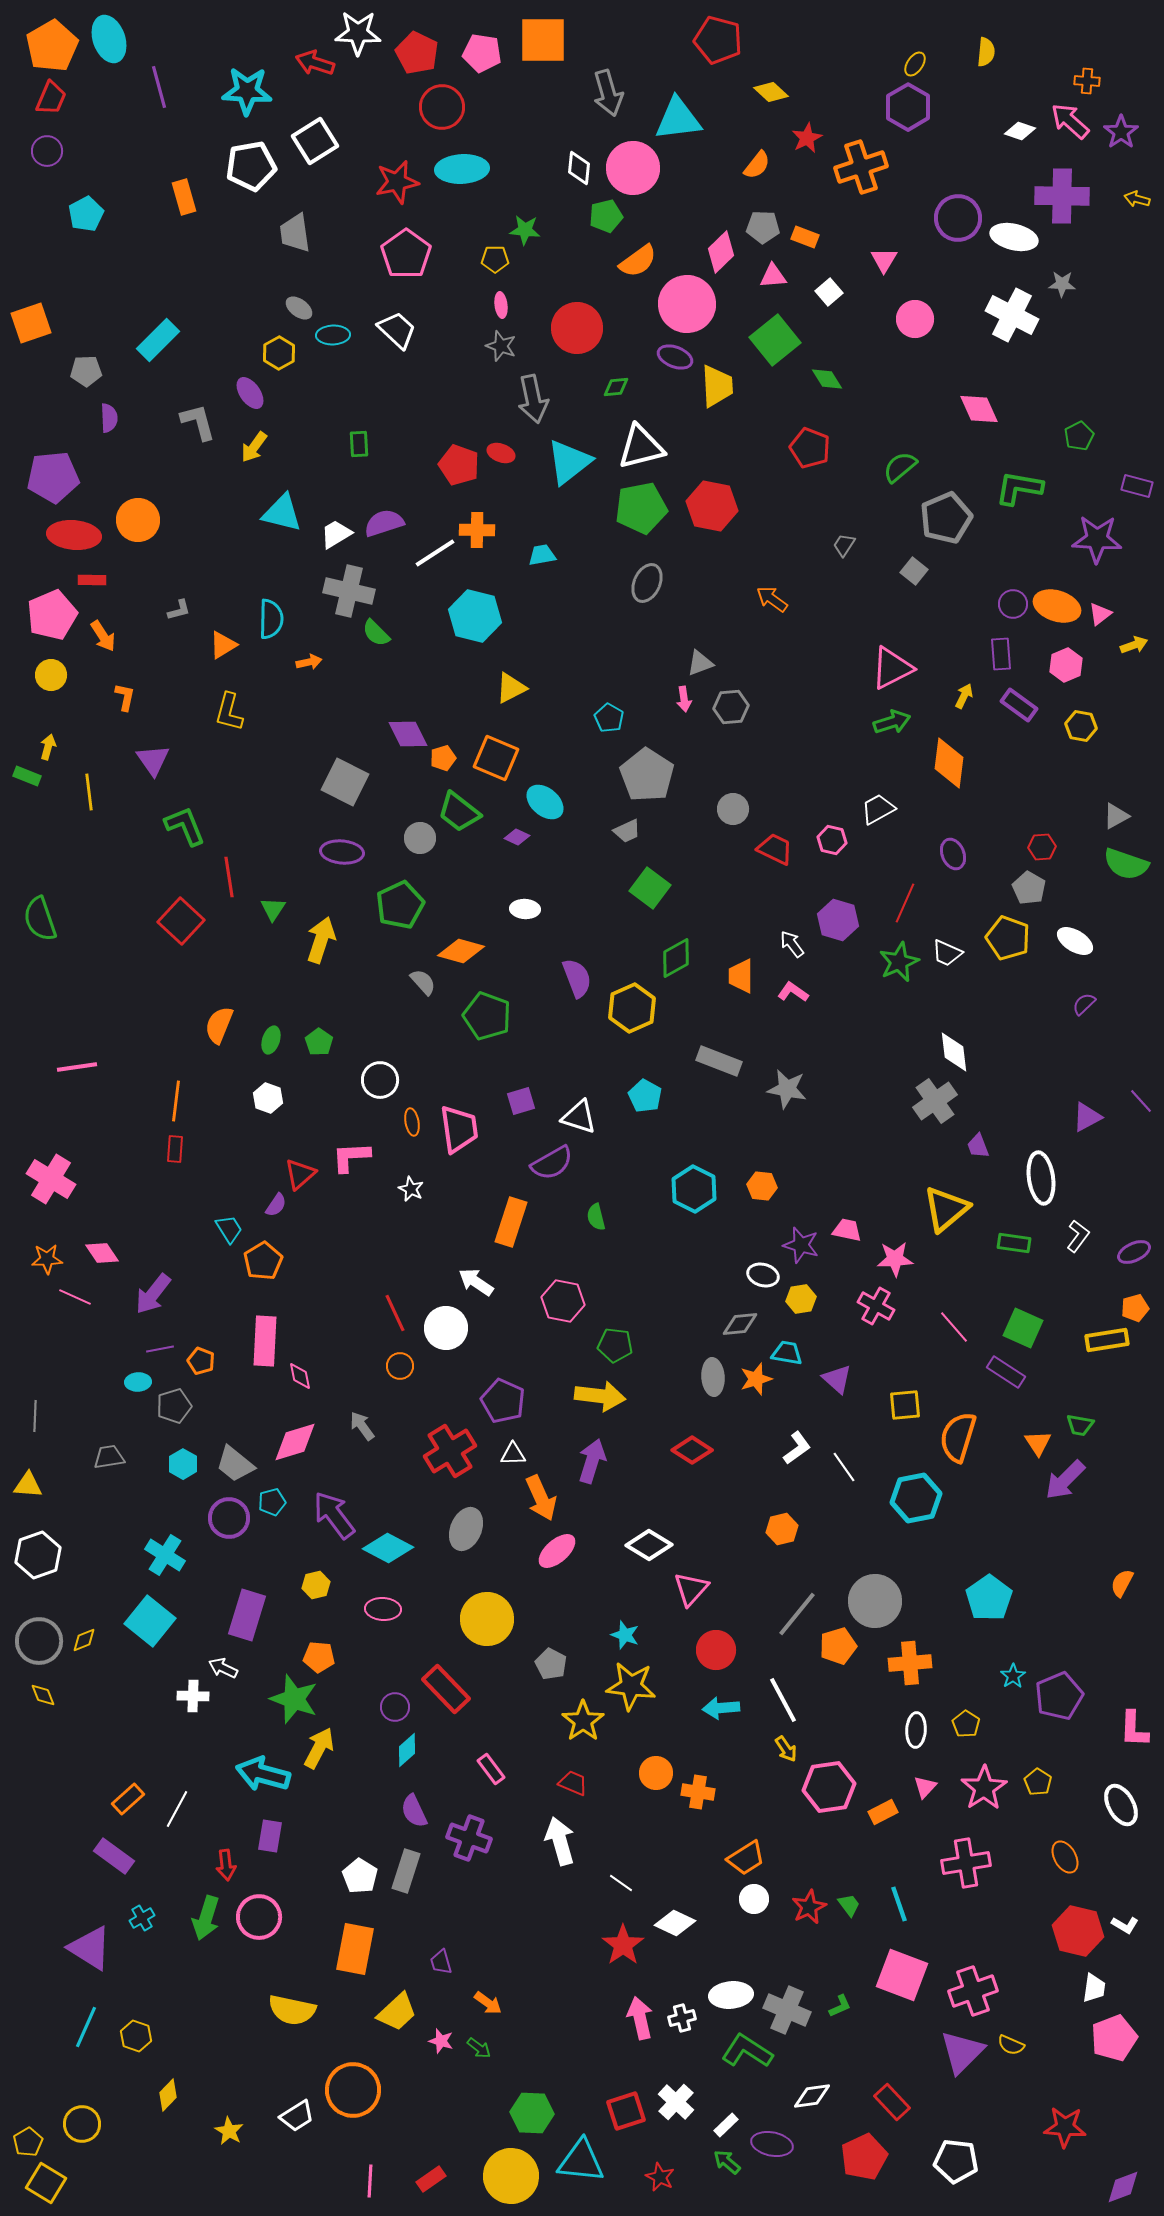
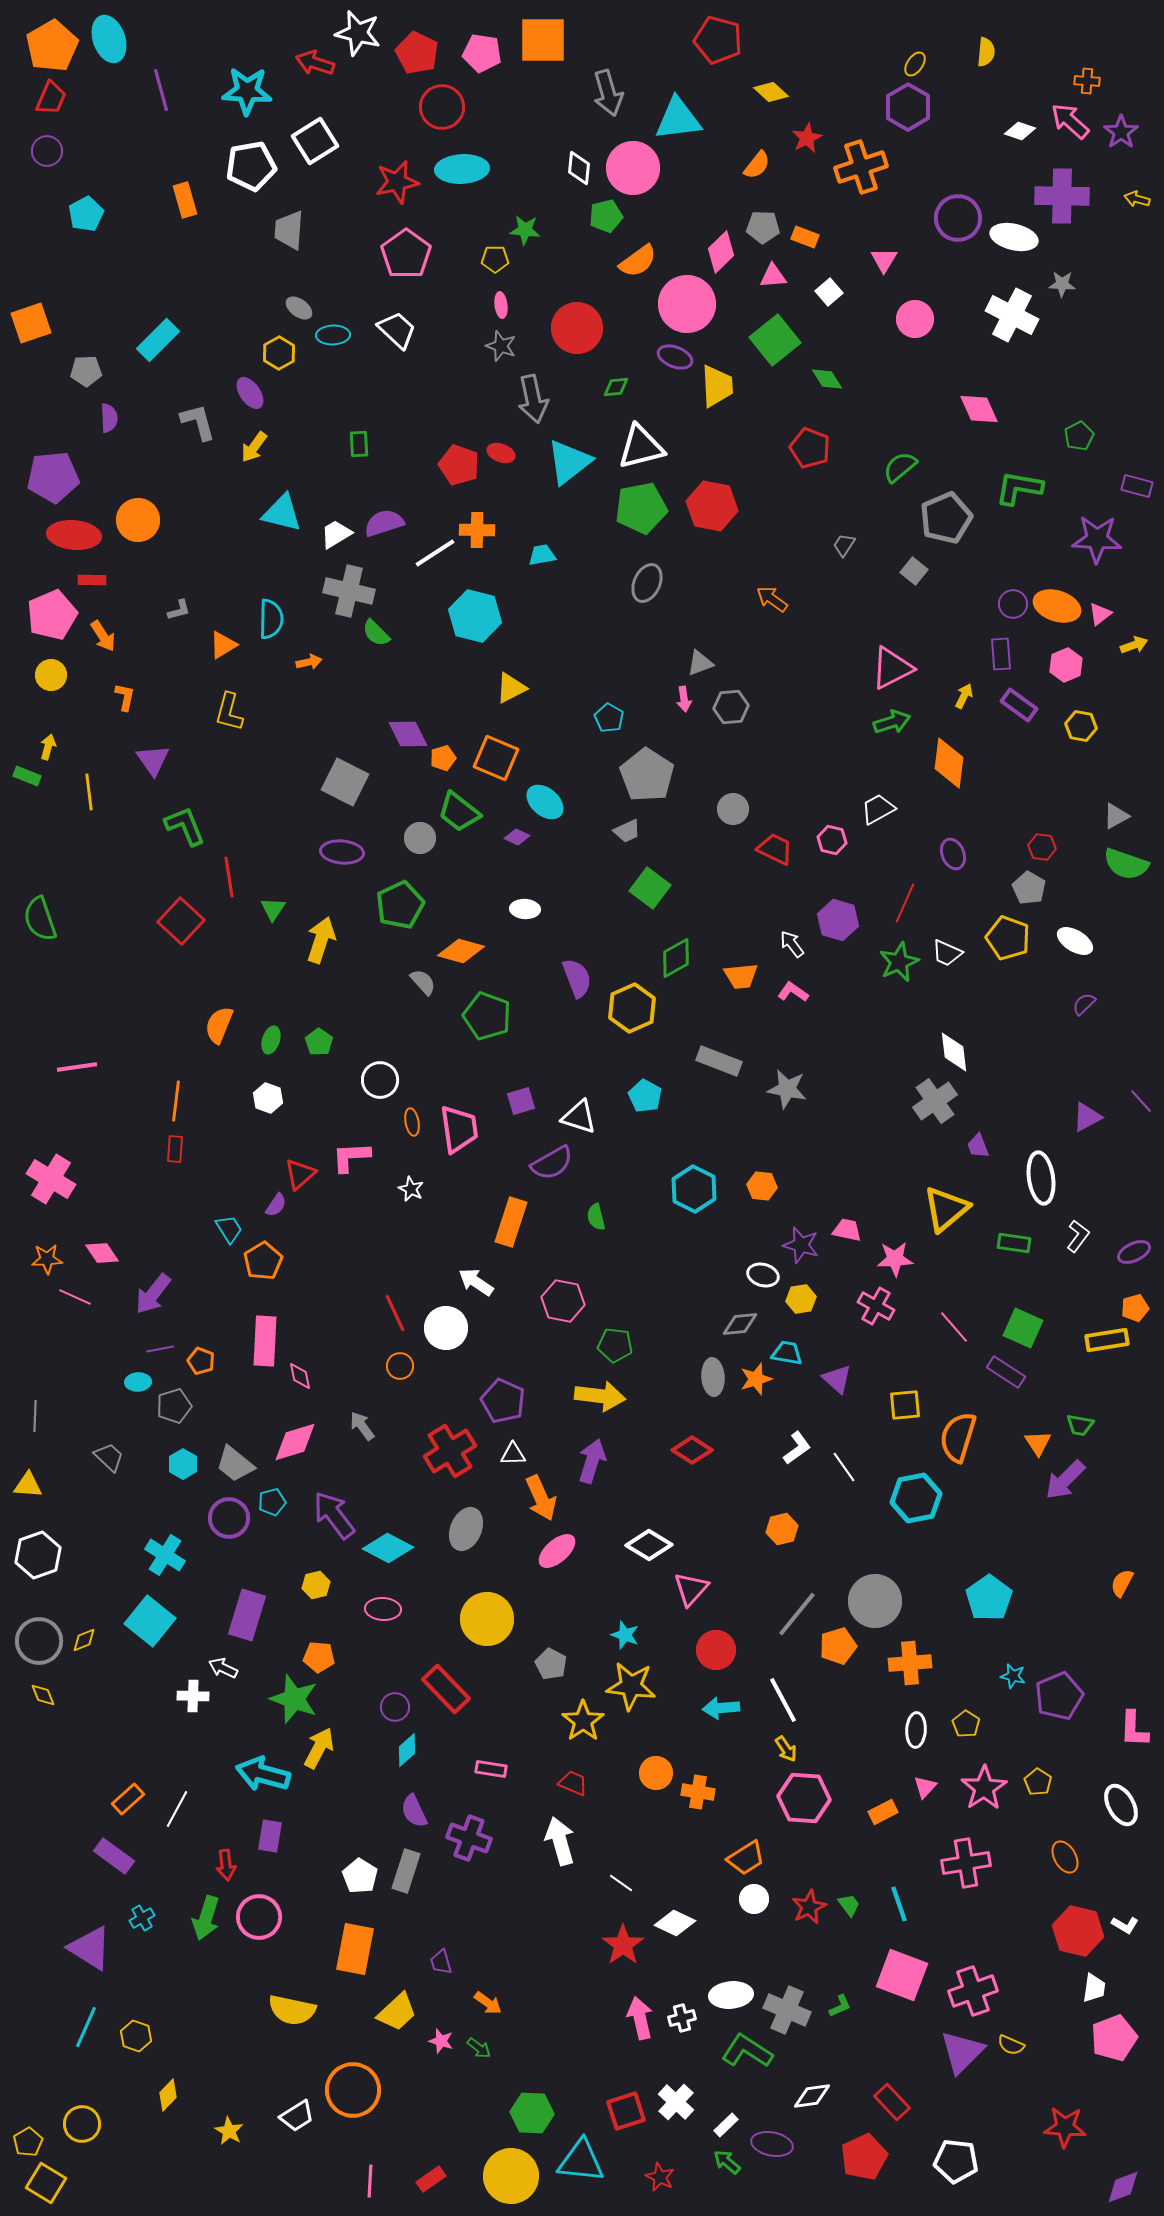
white star at (358, 33): rotated 12 degrees clockwise
purple line at (159, 87): moved 2 px right, 3 px down
orange rectangle at (184, 197): moved 1 px right, 3 px down
gray trapezoid at (295, 233): moved 6 px left, 3 px up; rotated 12 degrees clockwise
red hexagon at (1042, 847): rotated 12 degrees clockwise
orange trapezoid at (741, 976): rotated 96 degrees counterclockwise
gray trapezoid at (109, 1457): rotated 52 degrees clockwise
cyan star at (1013, 1676): rotated 25 degrees counterclockwise
pink rectangle at (491, 1769): rotated 44 degrees counterclockwise
pink hexagon at (829, 1787): moved 25 px left, 11 px down; rotated 12 degrees clockwise
